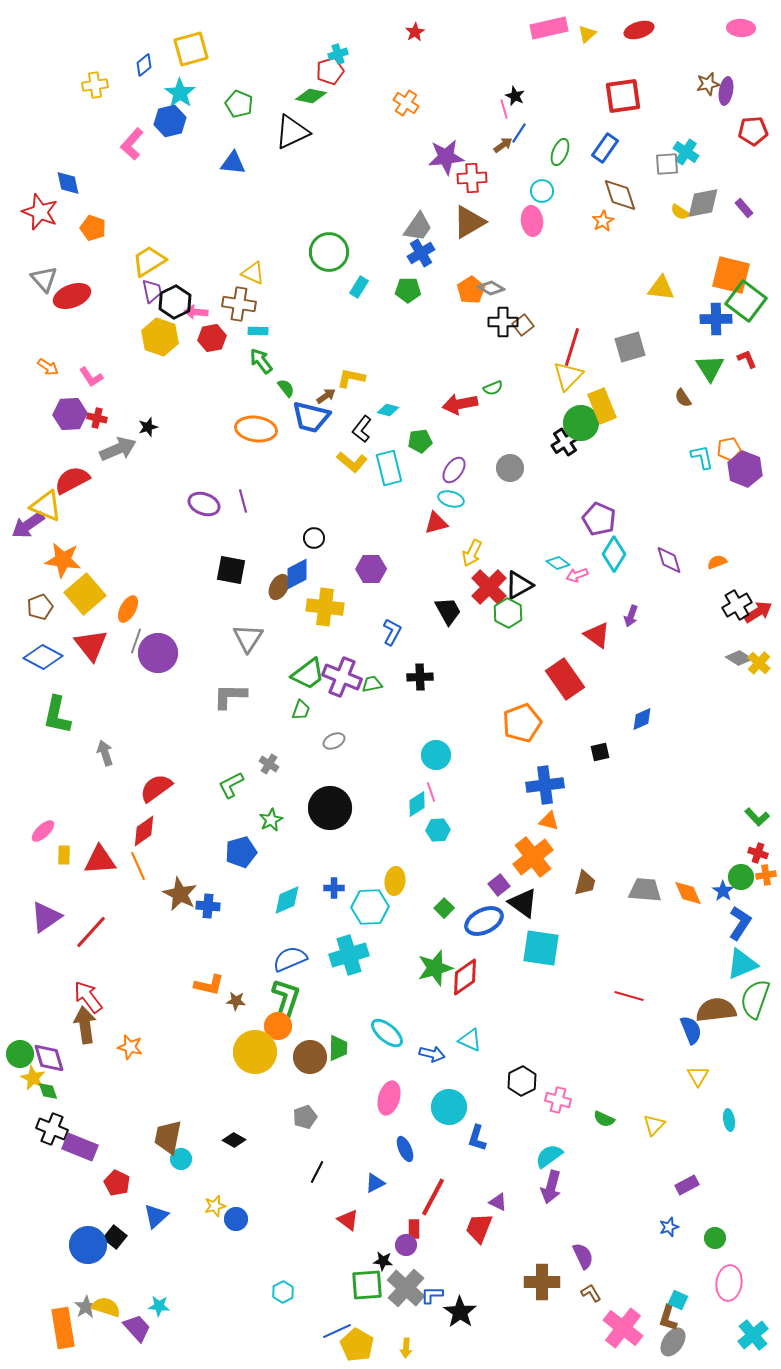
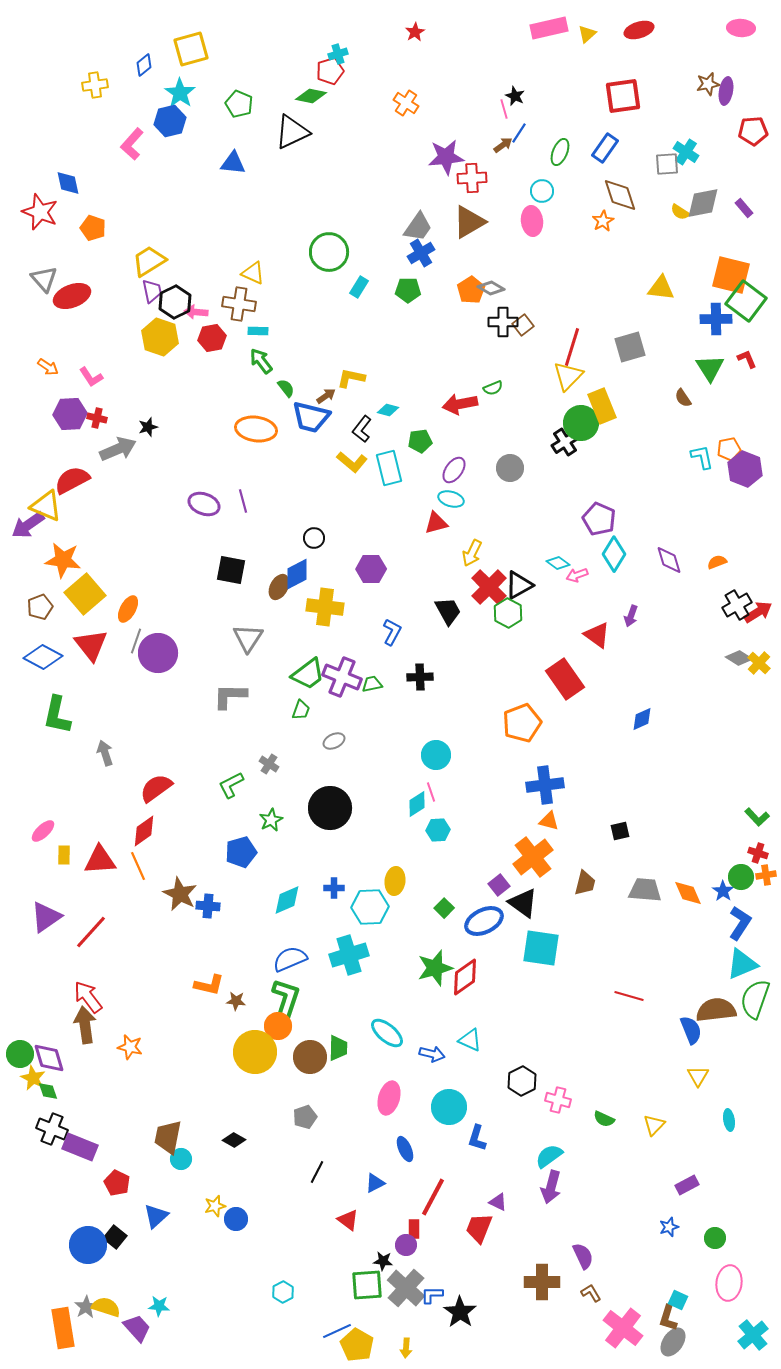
black square at (600, 752): moved 20 px right, 79 px down
